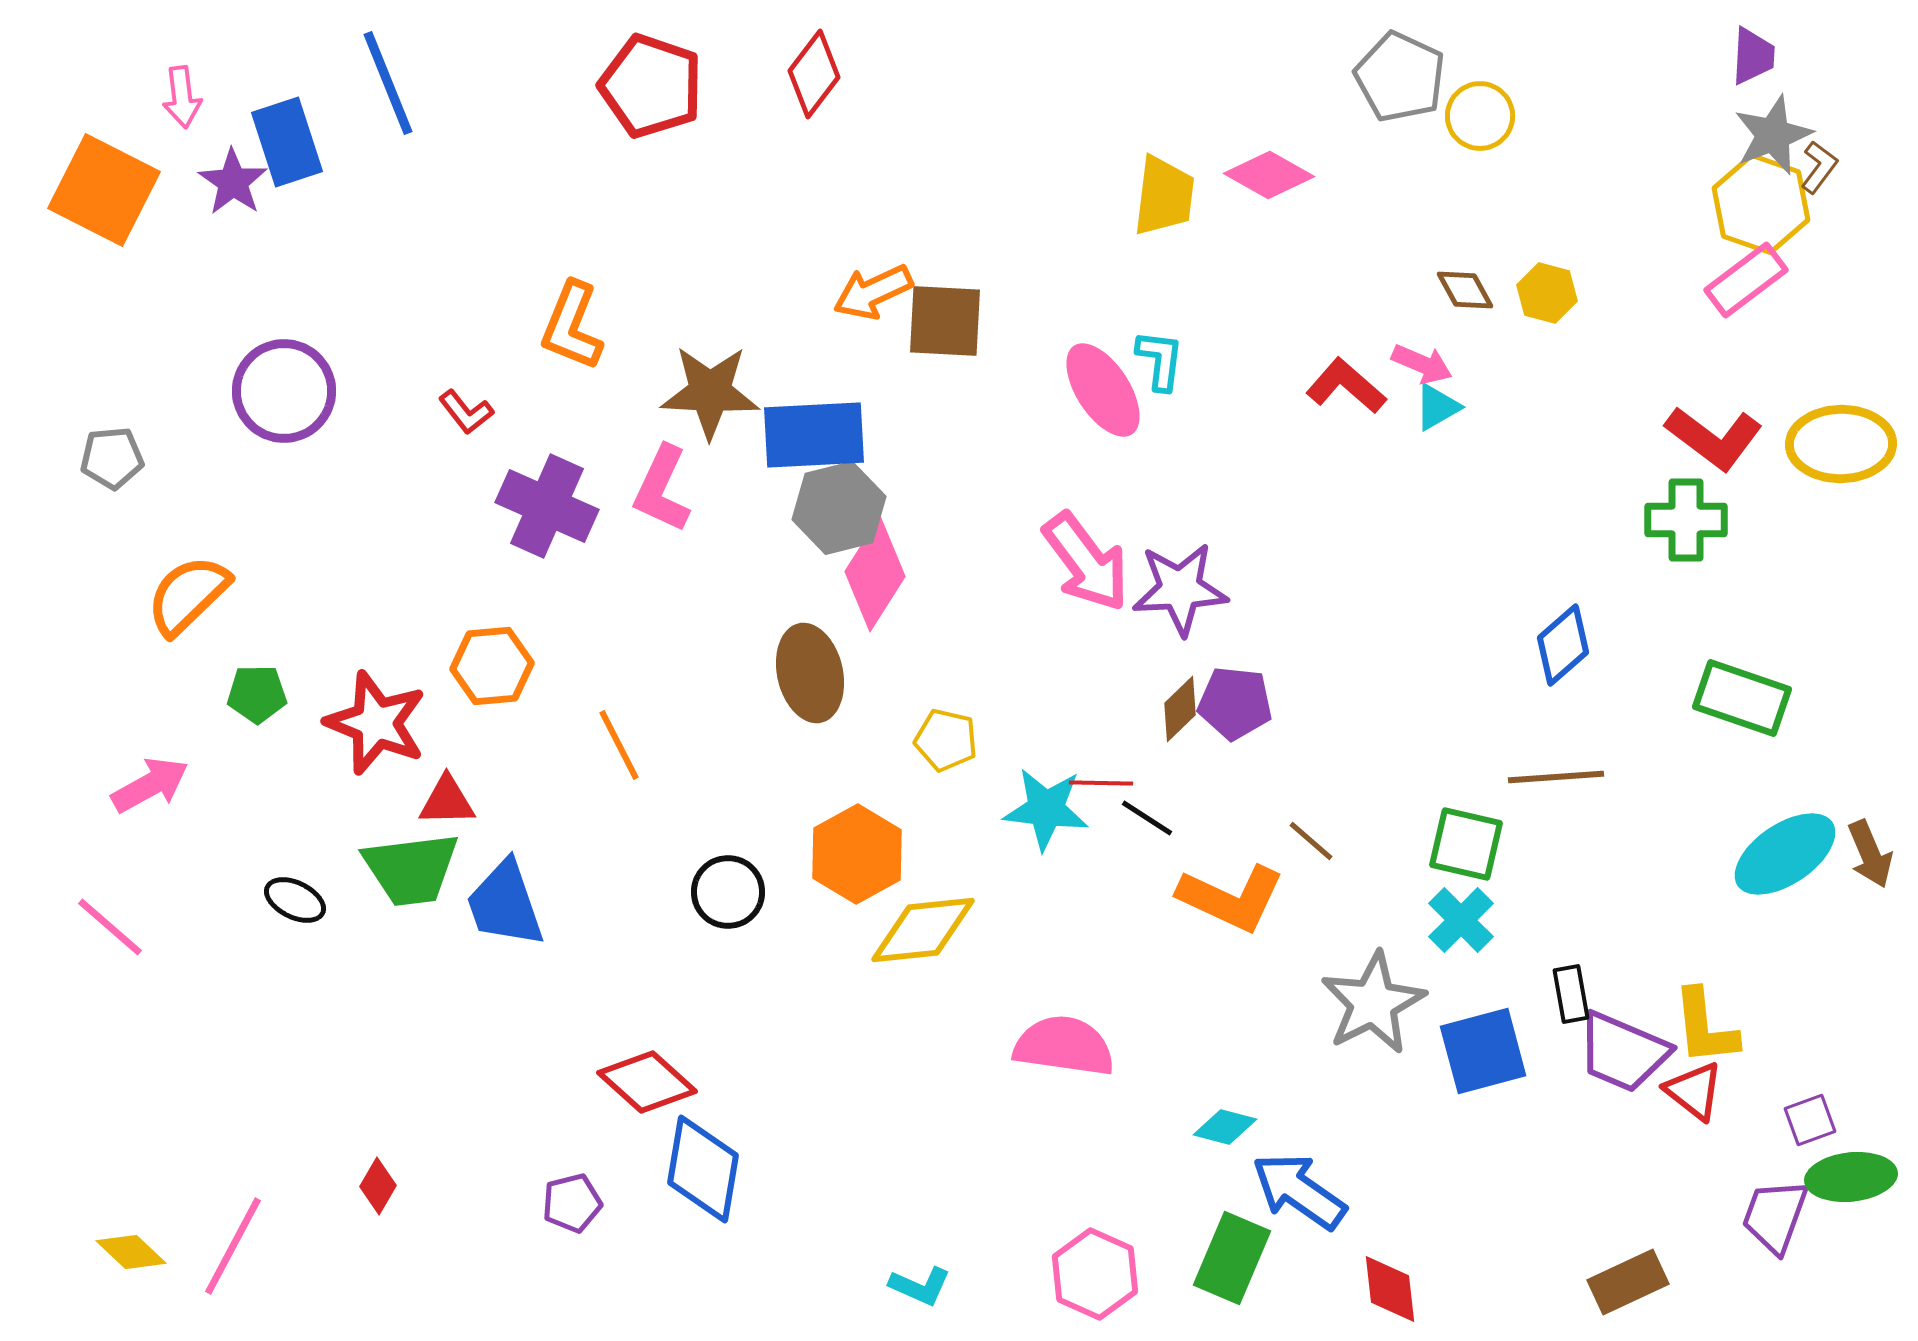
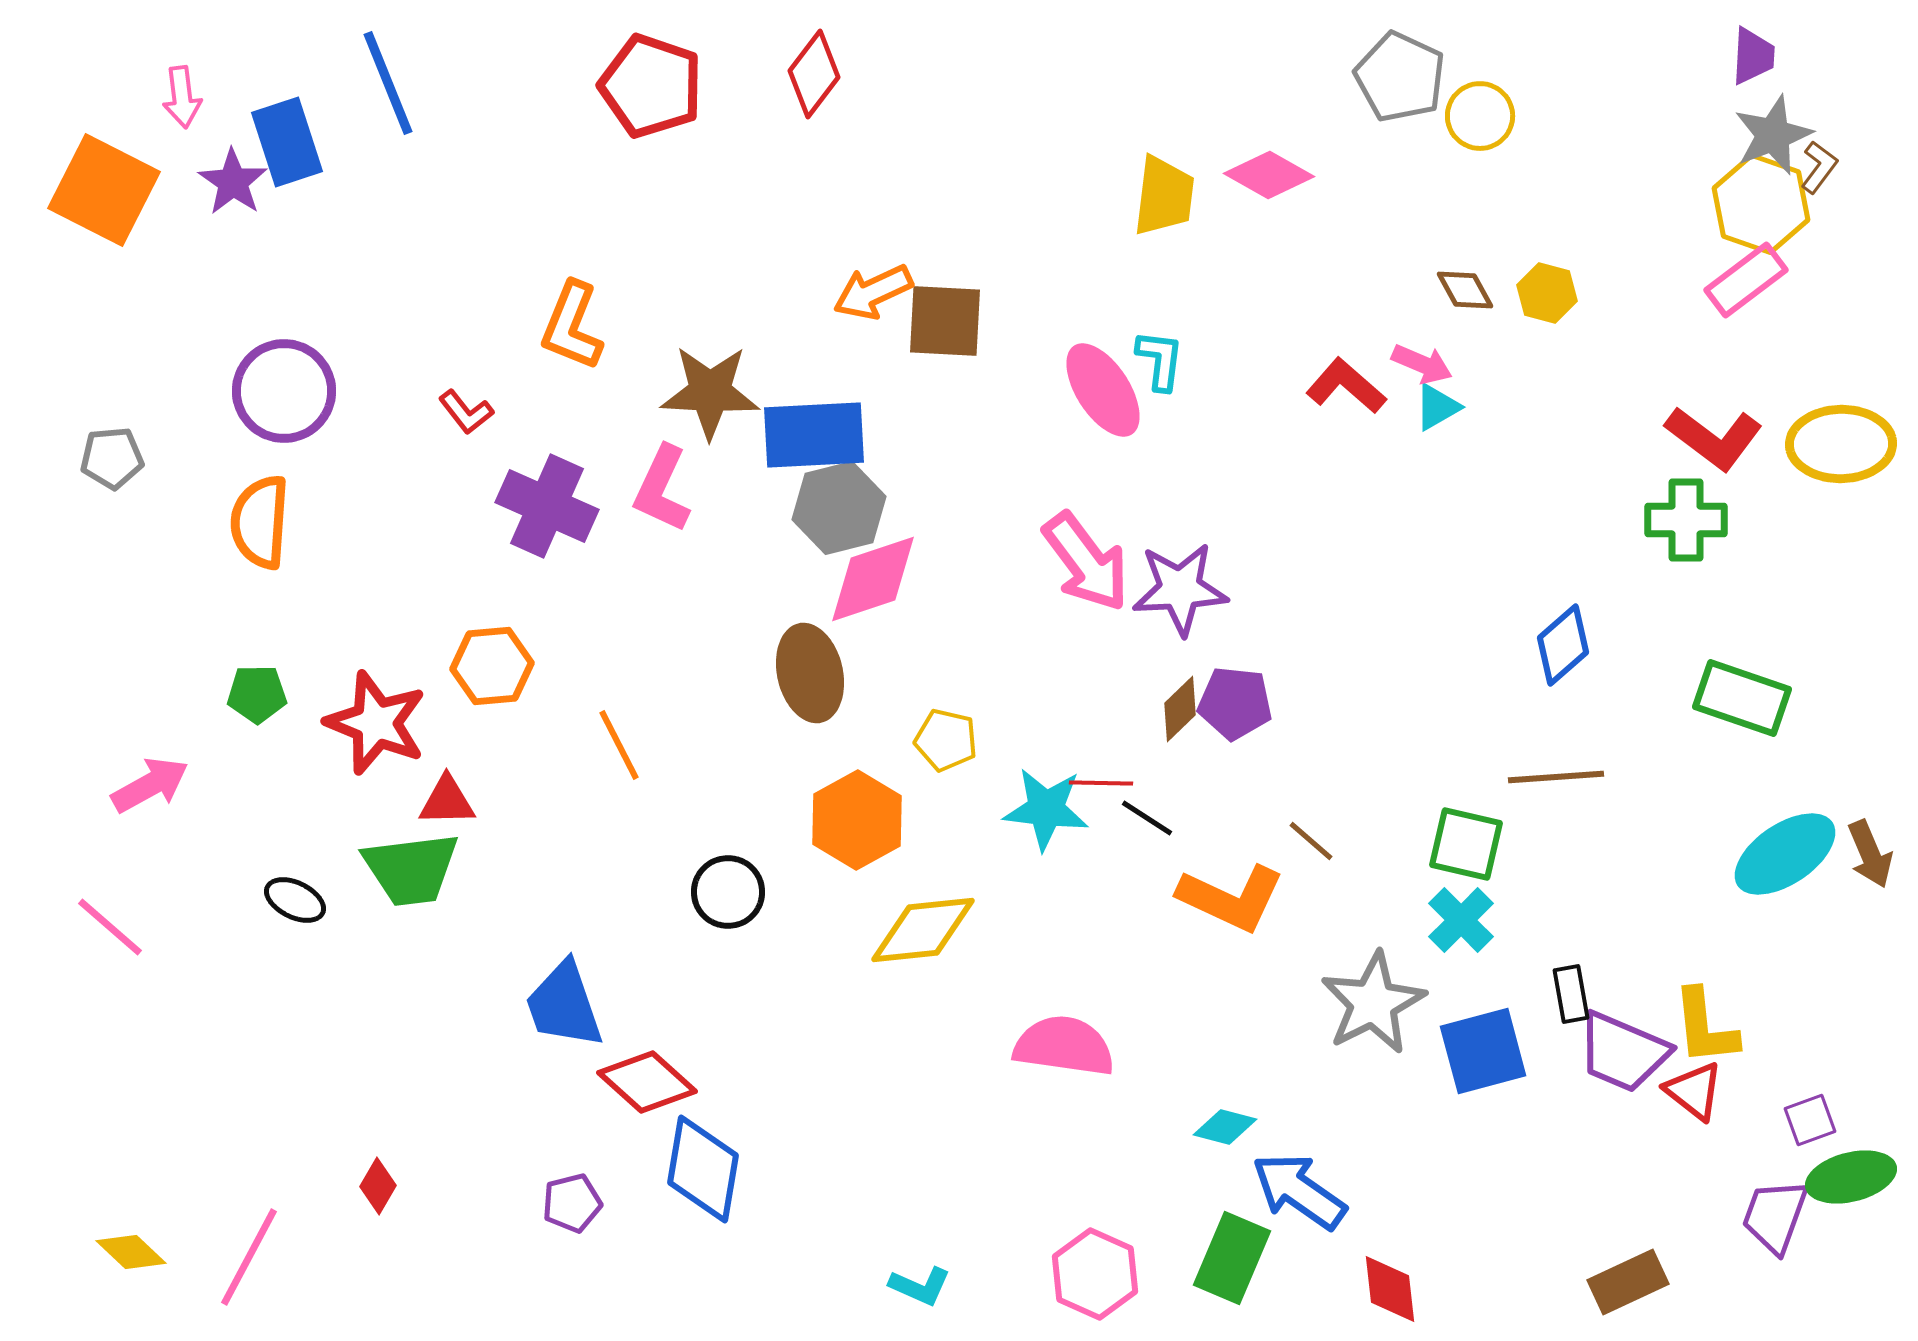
pink diamond at (875, 574): moved 2 px left, 5 px down; rotated 39 degrees clockwise
orange semicircle at (188, 595): moved 72 px right, 73 px up; rotated 42 degrees counterclockwise
orange hexagon at (857, 854): moved 34 px up
blue trapezoid at (505, 904): moved 59 px right, 101 px down
green ellipse at (1851, 1177): rotated 8 degrees counterclockwise
pink line at (233, 1246): moved 16 px right, 11 px down
